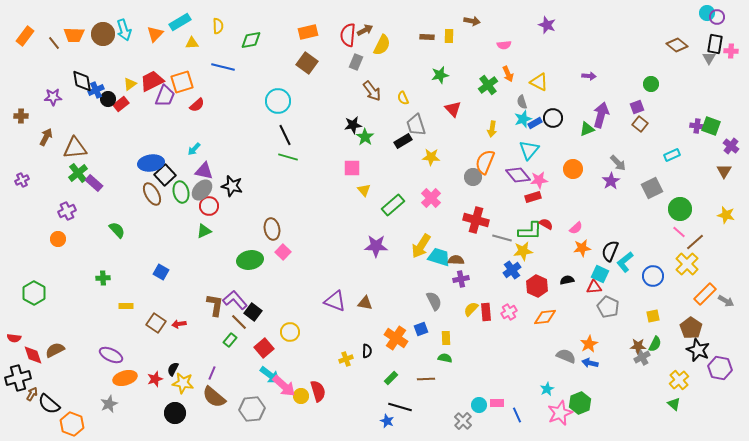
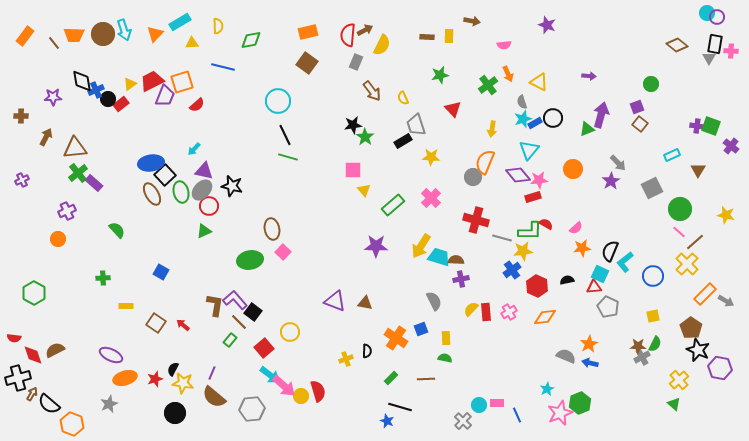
pink square at (352, 168): moved 1 px right, 2 px down
brown triangle at (724, 171): moved 26 px left, 1 px up
red arrow at (179, 324): moved 4 px right, 1 px down; rotated 48 degrees clockwise
